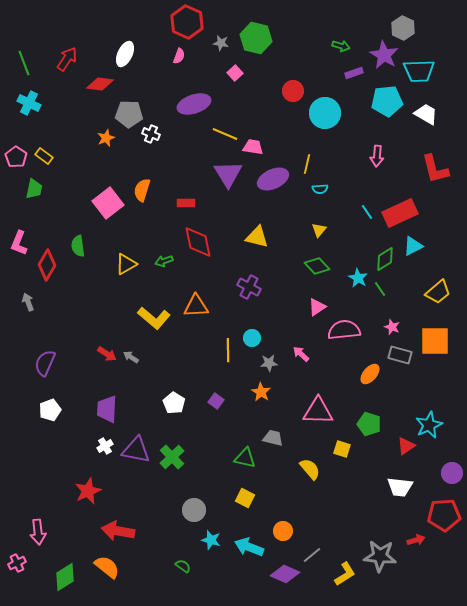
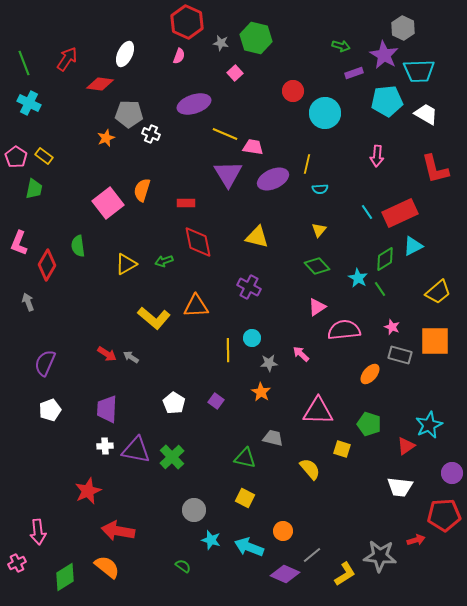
white cross at (105, 446): rotated 28 degrees clockwise
